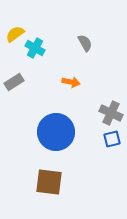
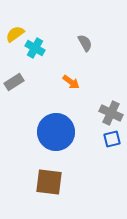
orange arrow: rotated 24 degrees clockwise
